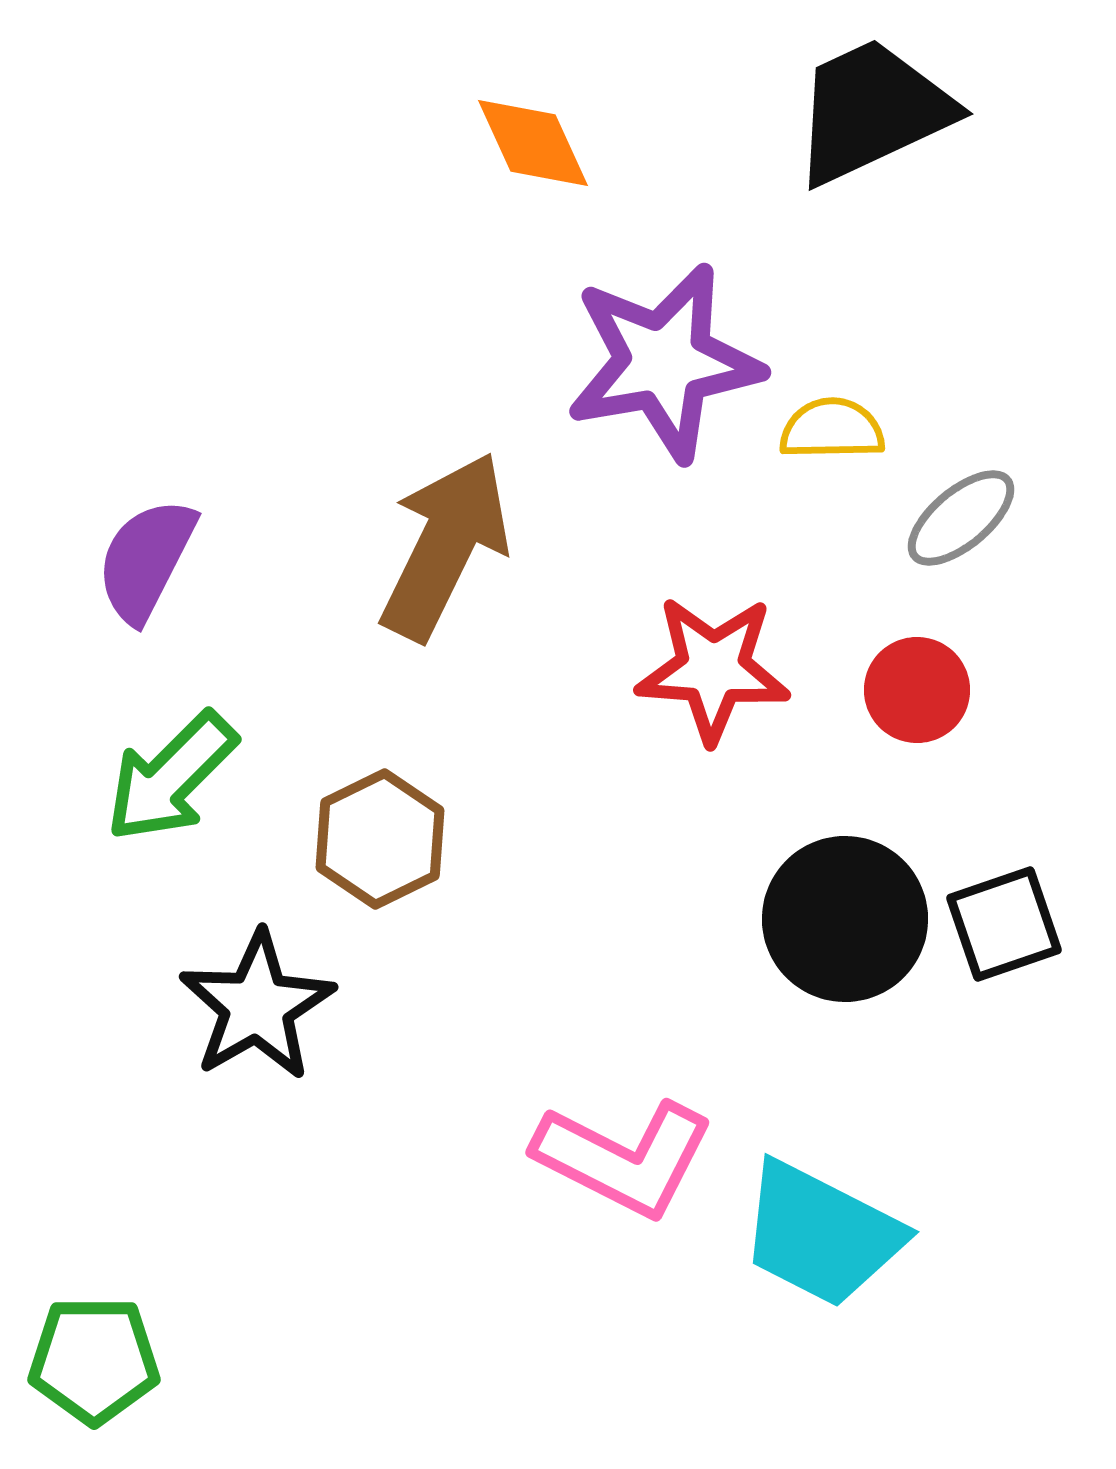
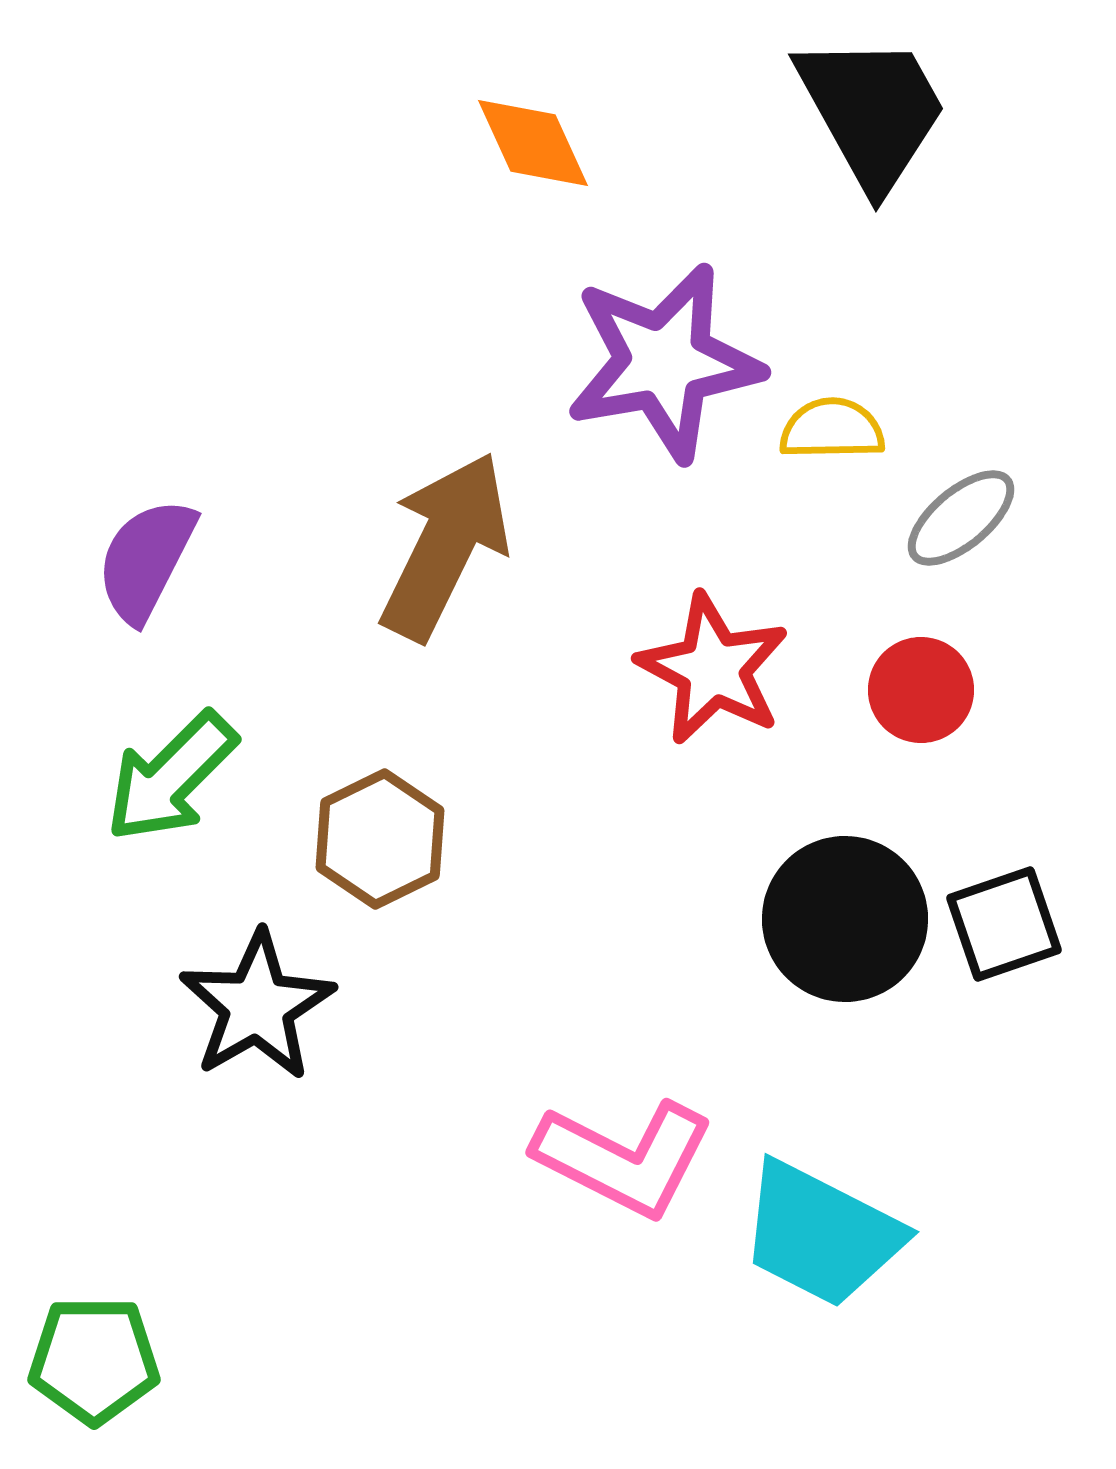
black trapezoid: rotated 86 degrees clockwise
red star: rotated 24 degrees clockwise
red circle: moved 4 px right
